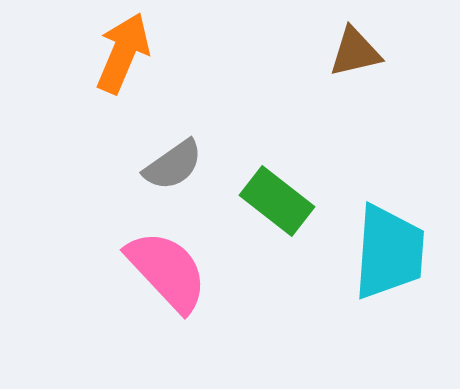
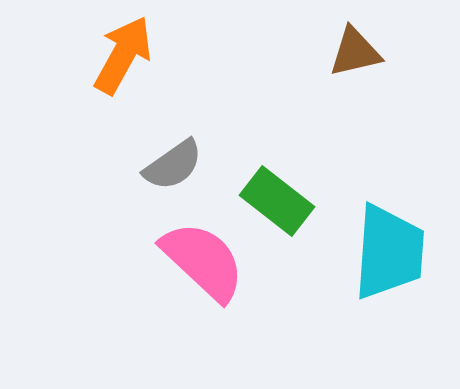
orange arrow: moved 2 px down; rotated 6 degrees clockwise
pink semicircle: moved 36 px right, 10 px up; rotated 4 degrees counterclockwise
